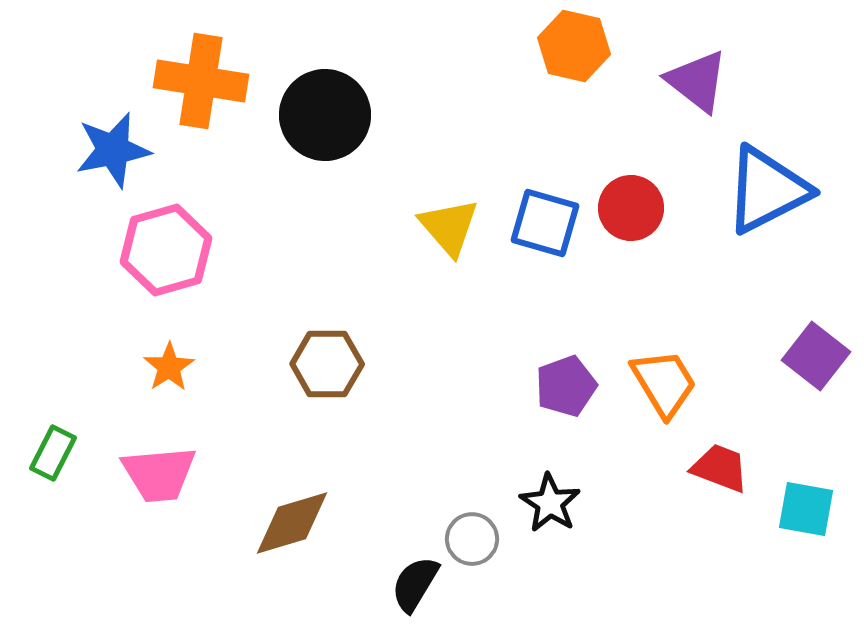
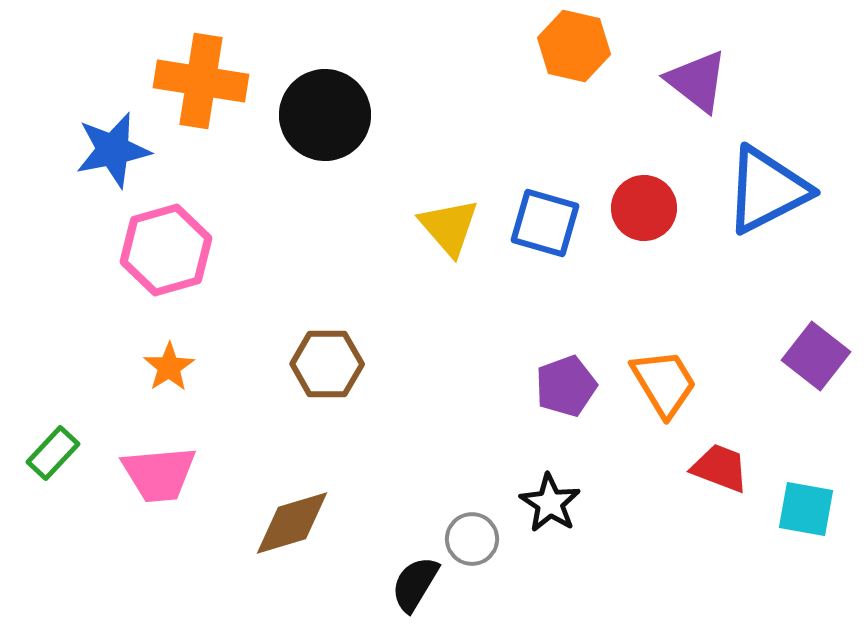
red circle: moved 13 px right
green rectangle: rotated 16 degrees clockwise
